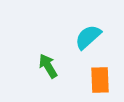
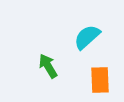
cyan semicircle: moved 1 px left
